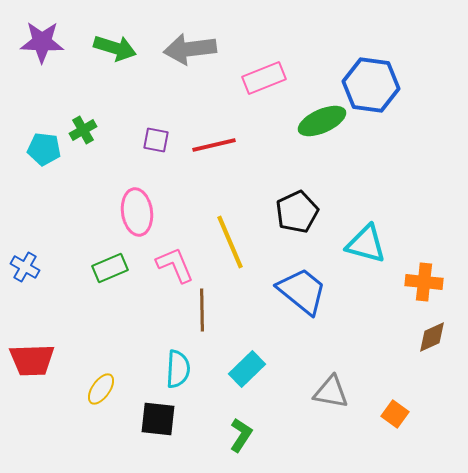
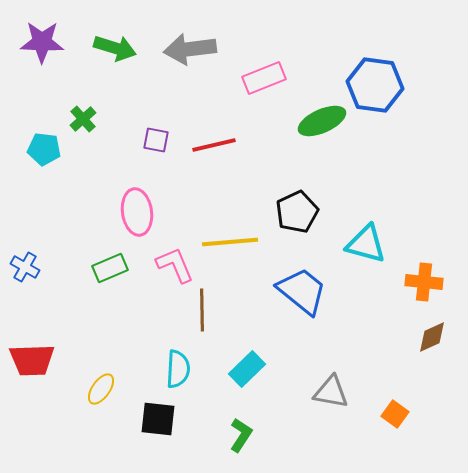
blue hexagon: moved 4 px right
green cross: moved 11 px up; rotated 12 degrees counterclockwise
yellow line: rotated 72 degrees counterclockwise
